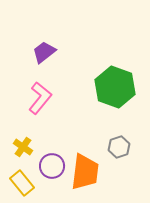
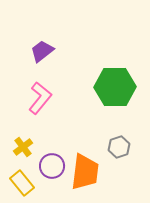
purple trapezoid: moved 2 px left, 1 px up
green hexagon: rotated 21 degrees counterclockwise
yellow cross: rotated 18 degrees clockwise
